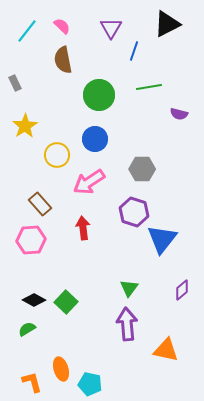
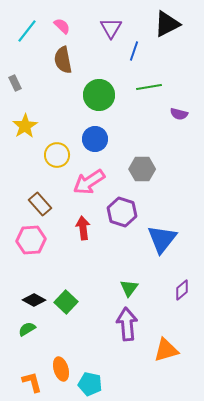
purple hexagon: moved 12 px left
orange triangle: rotated 28 degrees counterclockwise
